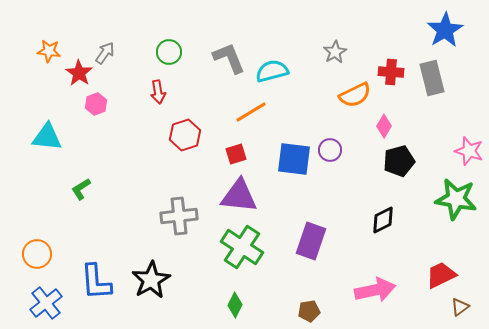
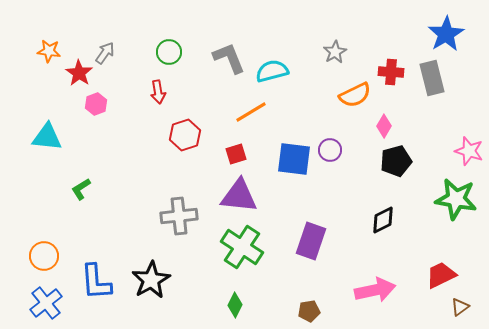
blue star: moved 1 px right, 4 px down
black pentagon: moved 3 px left
orange circle: moved 7 px right, 2 px down
